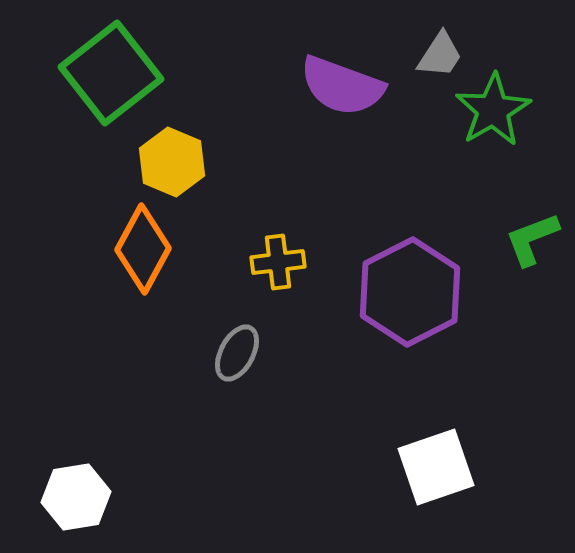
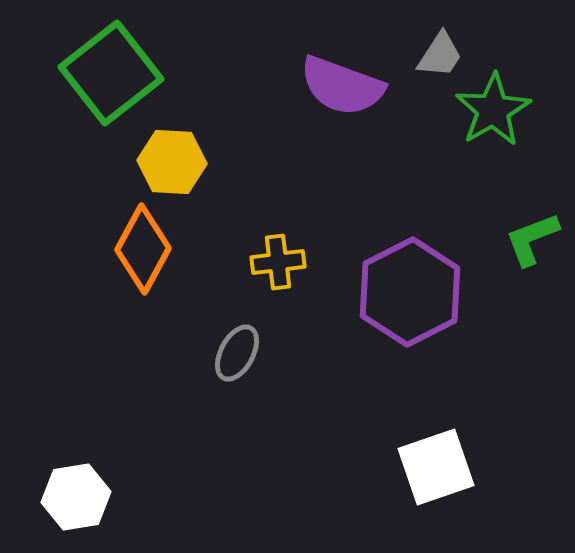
yellow hexagon: rotated 20 degrees counterclockwise
